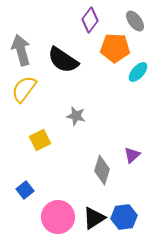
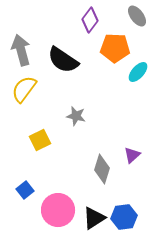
gray ellipse: moved 2 px right, 5 px up
gray diamond: moved 1 px up
pink circle: moved 7 px up
